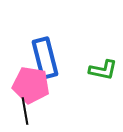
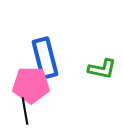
green L-shape: moved 1 px left, 1 px up
pink pentagon: rotated 9 degrees counterclockwise
